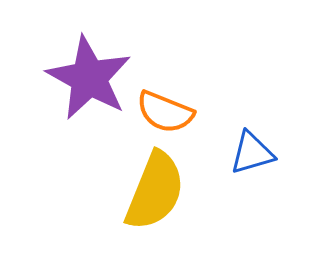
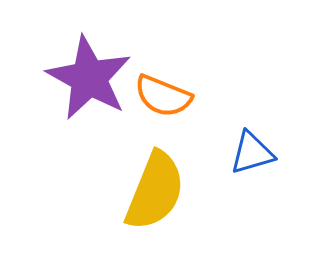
orange semicircle: moved 2 px left, 16 px up
